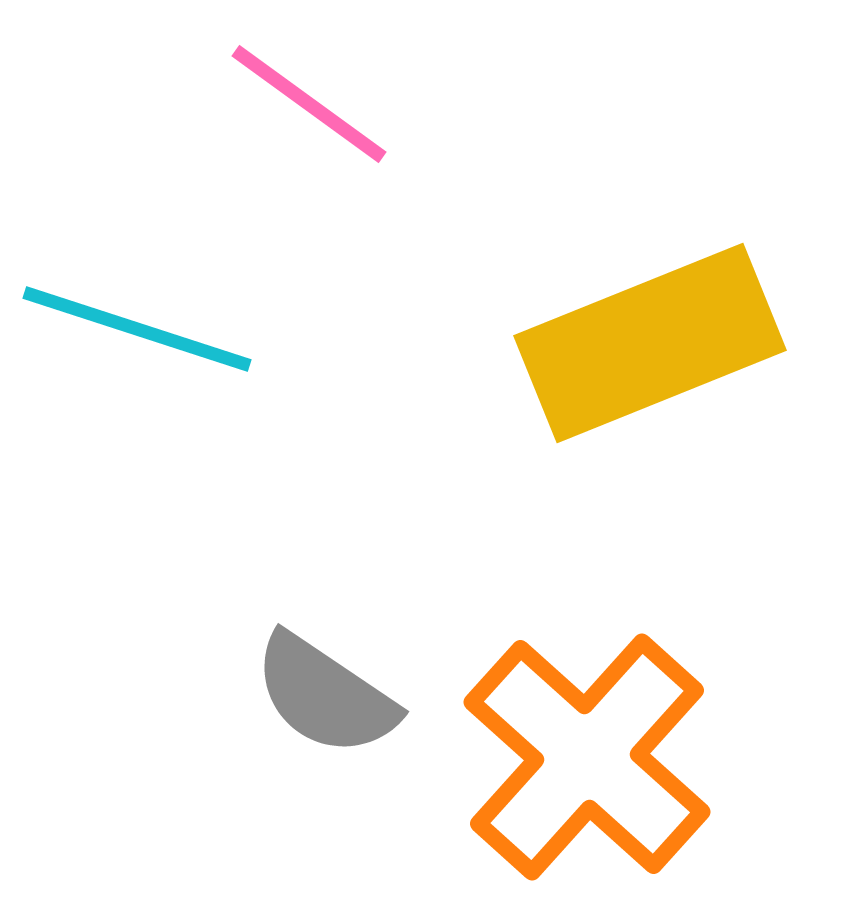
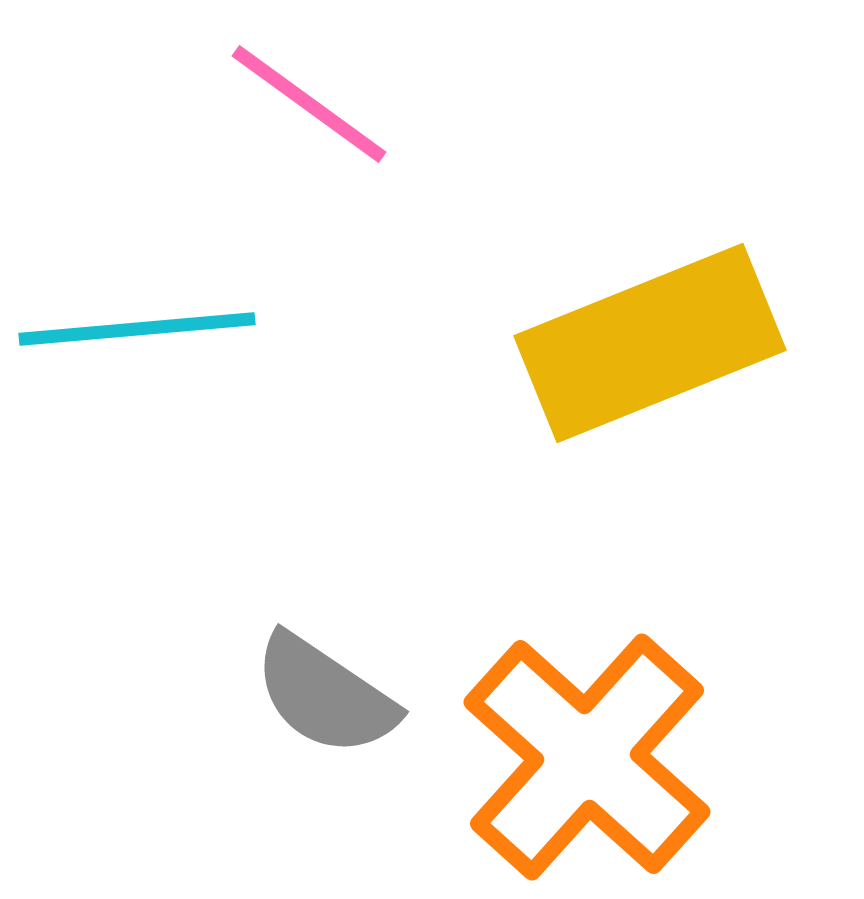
cyan line: rotated 23 degrees counterclockwise
